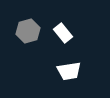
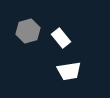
white rectangle: moved 2 px left, 5 px down
